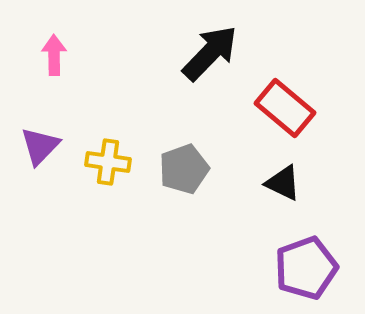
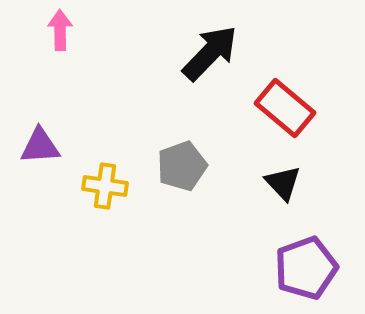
pink arrow: moved 6 px right, 25 px up
purple triangle: rotated 42 degrees clockwise
yellow cross: moved 3 px left, 24 px down
gray pentagon: moved 2 px left, 3 px up
black triangle: rotated 21 degrees clockwise
